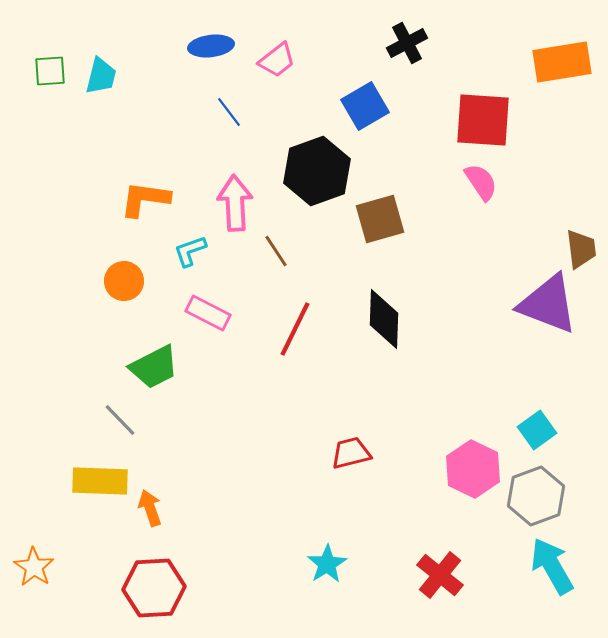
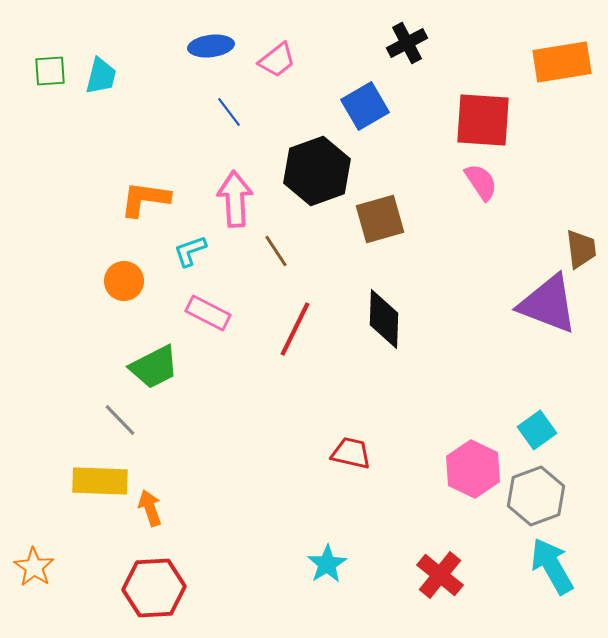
pink arrow: moved 4 px up
red trapezoid: rotated 27 degrees clockwise
